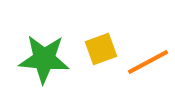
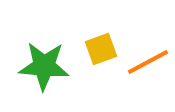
green star: moved 7 px down
